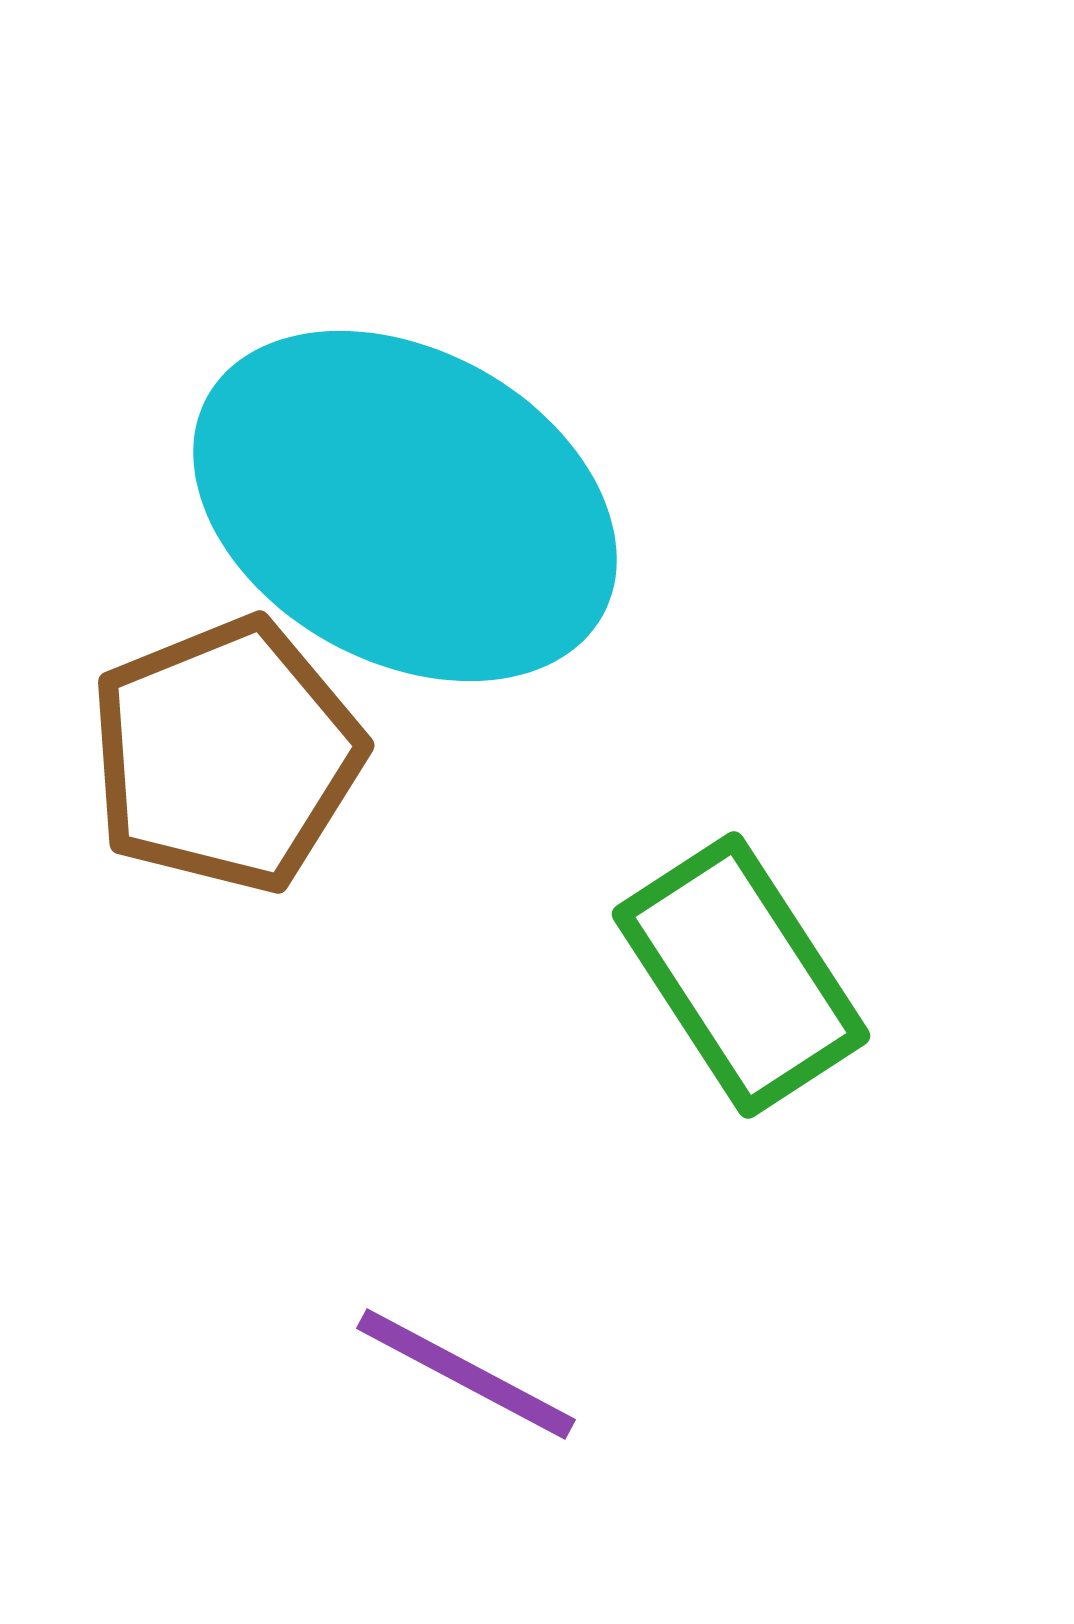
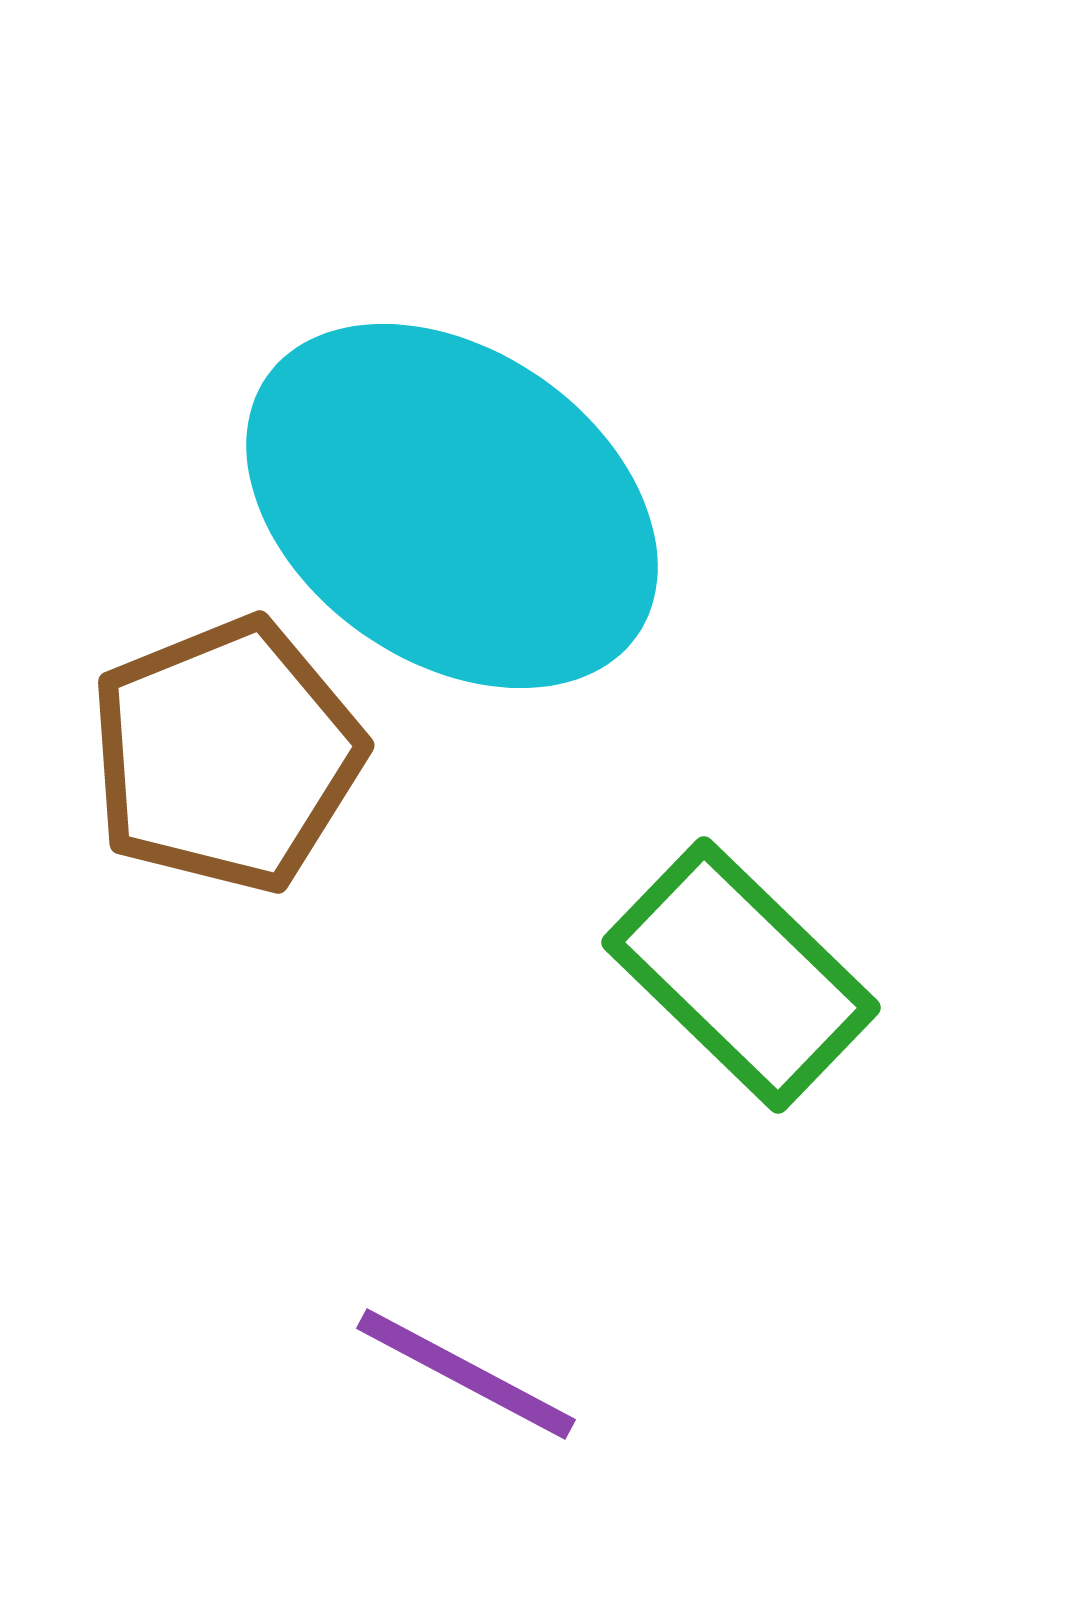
cyan ellipse: moved 47 px right; rotated 6 degrees clockwise
green rectangle: rotated 13 degrees counterclockwise
